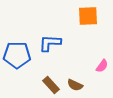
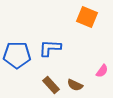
orange square: moved 1 px left, 1 px down; rotated 25 degrees clockwise
blue L-shape: moved 5 px down
pink semicircle: moved 5 px down
